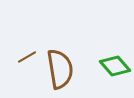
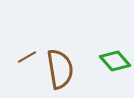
green diamond: moved 5 px up
